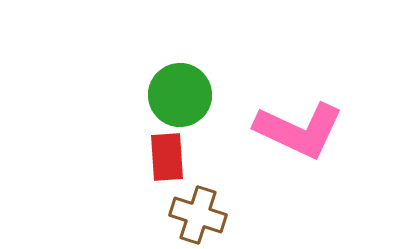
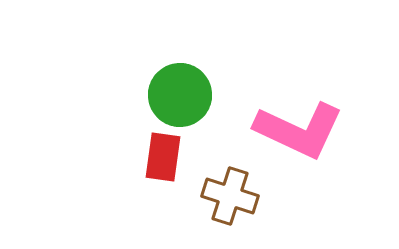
red rectangle: moved 4 px left; rotated 12 degrees clockwise
brown cross: moved 32 px right, 19 px up
